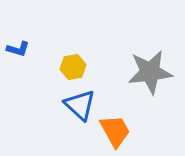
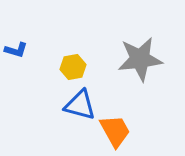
blue L-shape: moved 2 px left, 1 px down
gray star: moved 10 px left, 13 px up
blue triangle: rotated 28 degrees counterclockwise
